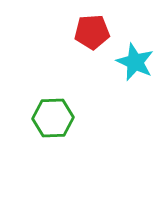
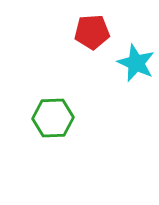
cyan star: moved 1 px right, 1 px down
